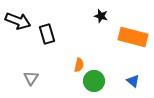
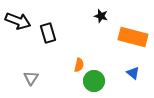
black rectangle: moved 1 px right, 1 px up
blue triangle: moved 8 px up
